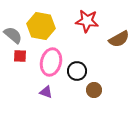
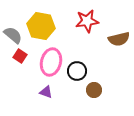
red star: rotated 15 degrees counterclockwise
brown semicircle: rotated 15 degrees clockwise
red square: rotated 32 degrees clockwise
